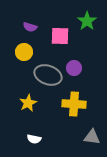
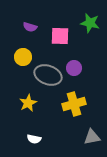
green star: moved 3 px right, 2 px down; rotated 24 degrees counterclockwise
yellow circle: moved 1 px left, 5 px down
yellow cross: rotated 20 degrees counterclockwise
gray triangle: rotated 18 degrees counterclockwise
